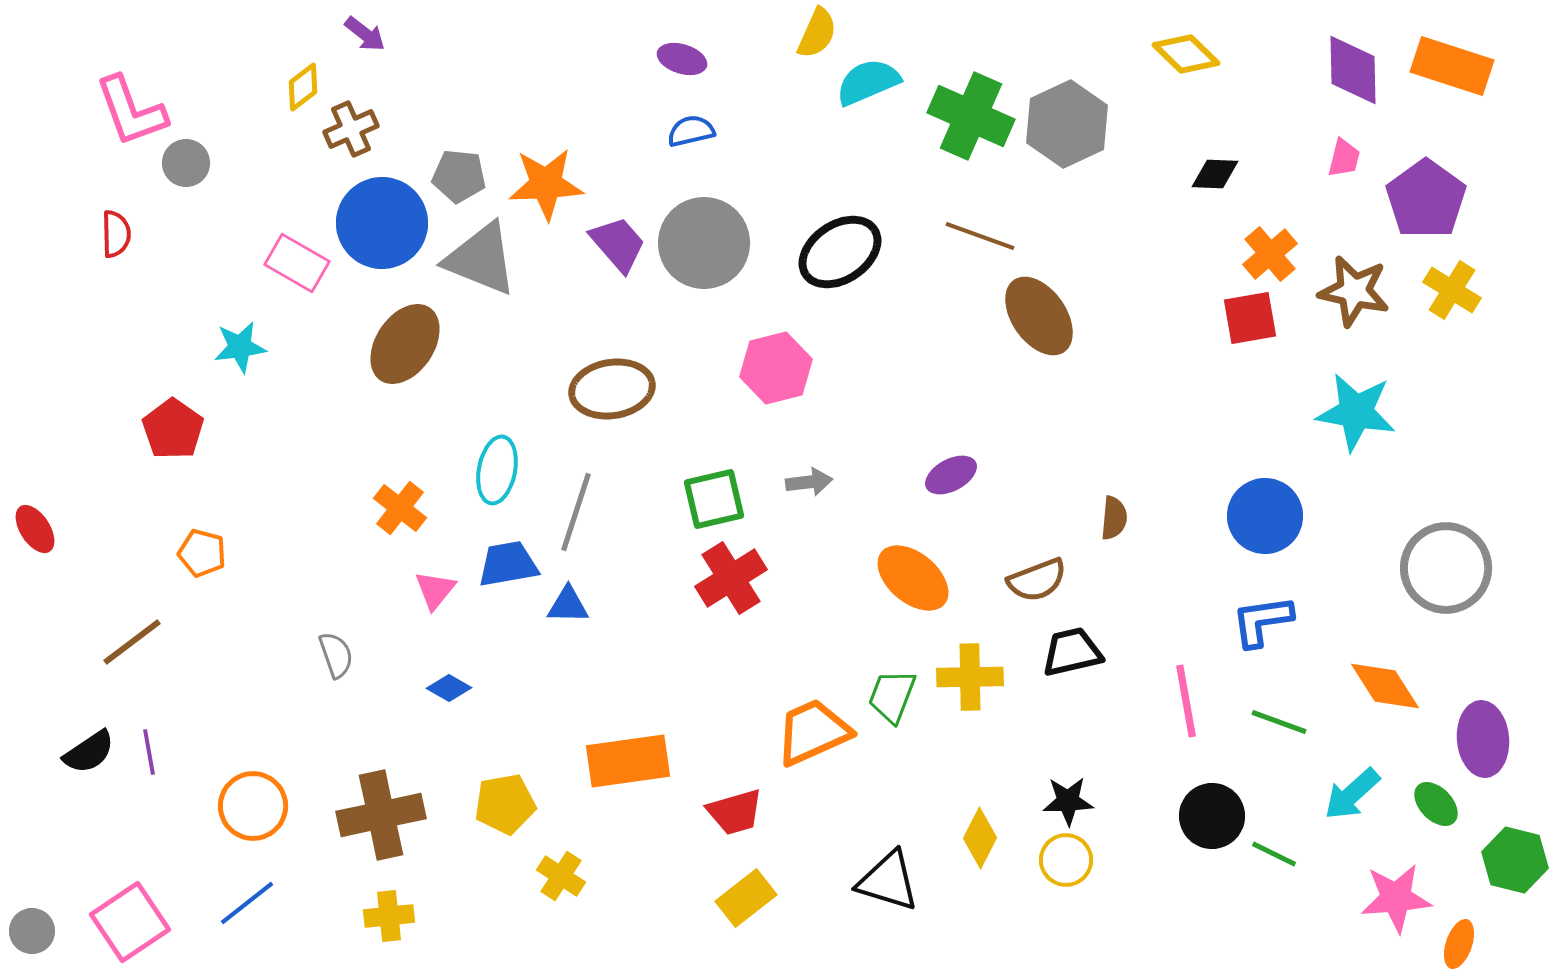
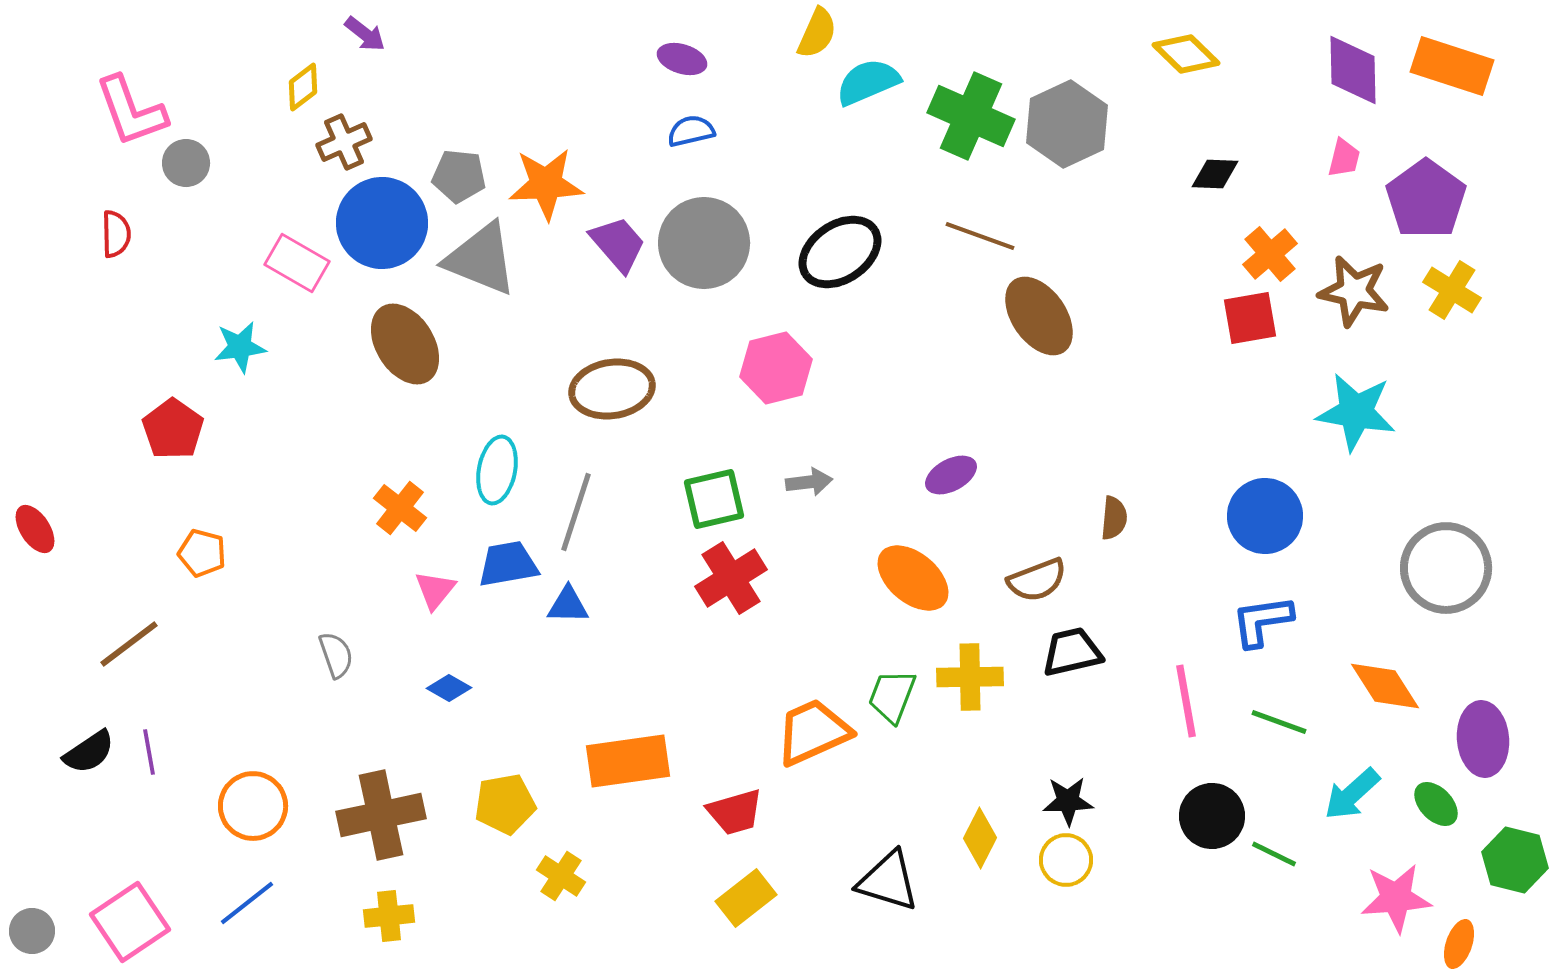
brown cross at (351, 129): moved 7 px left, 13 px down
brown ellipse at (405, 344): rotated 66 degrees counterclockwise
brown line at (132, 642): moved 3 px left, 2 px down
